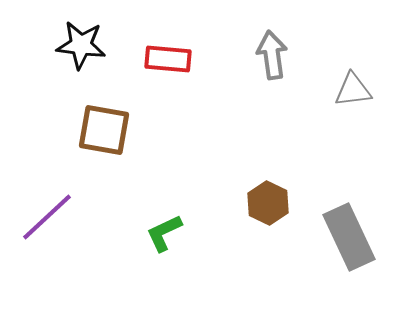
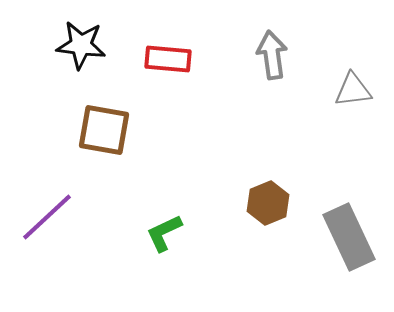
brown hexagon: rotated 12 degrees clockwise
